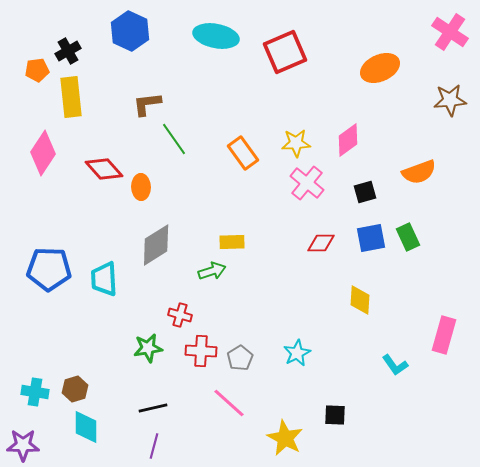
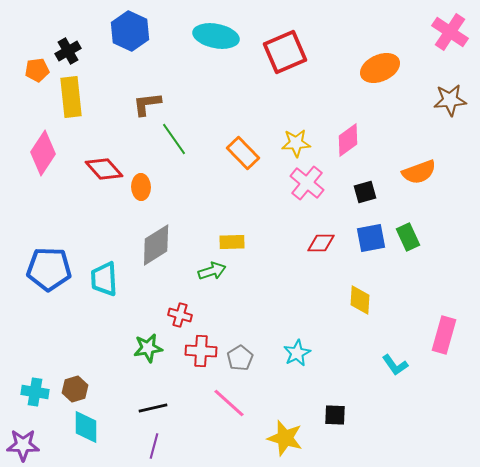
orange rectangle at (243, 153): rotated 8 degrees counterclockwise
yellow star at (285, 438): rotated 12 degrees counterclockwise
